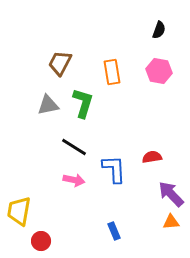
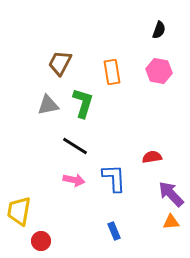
black line: moved 1 px right, 1 px up
blue L-shape: moved 9 px down
